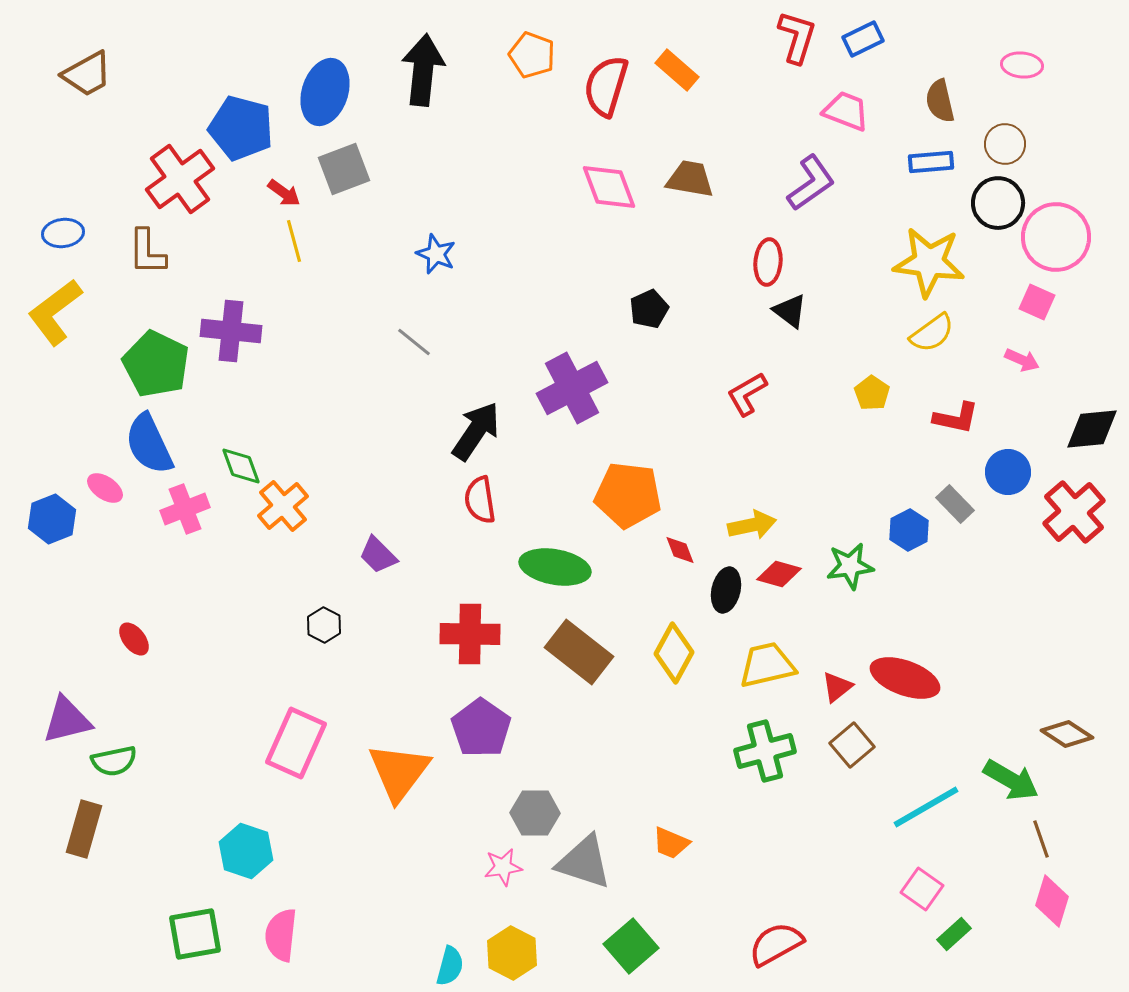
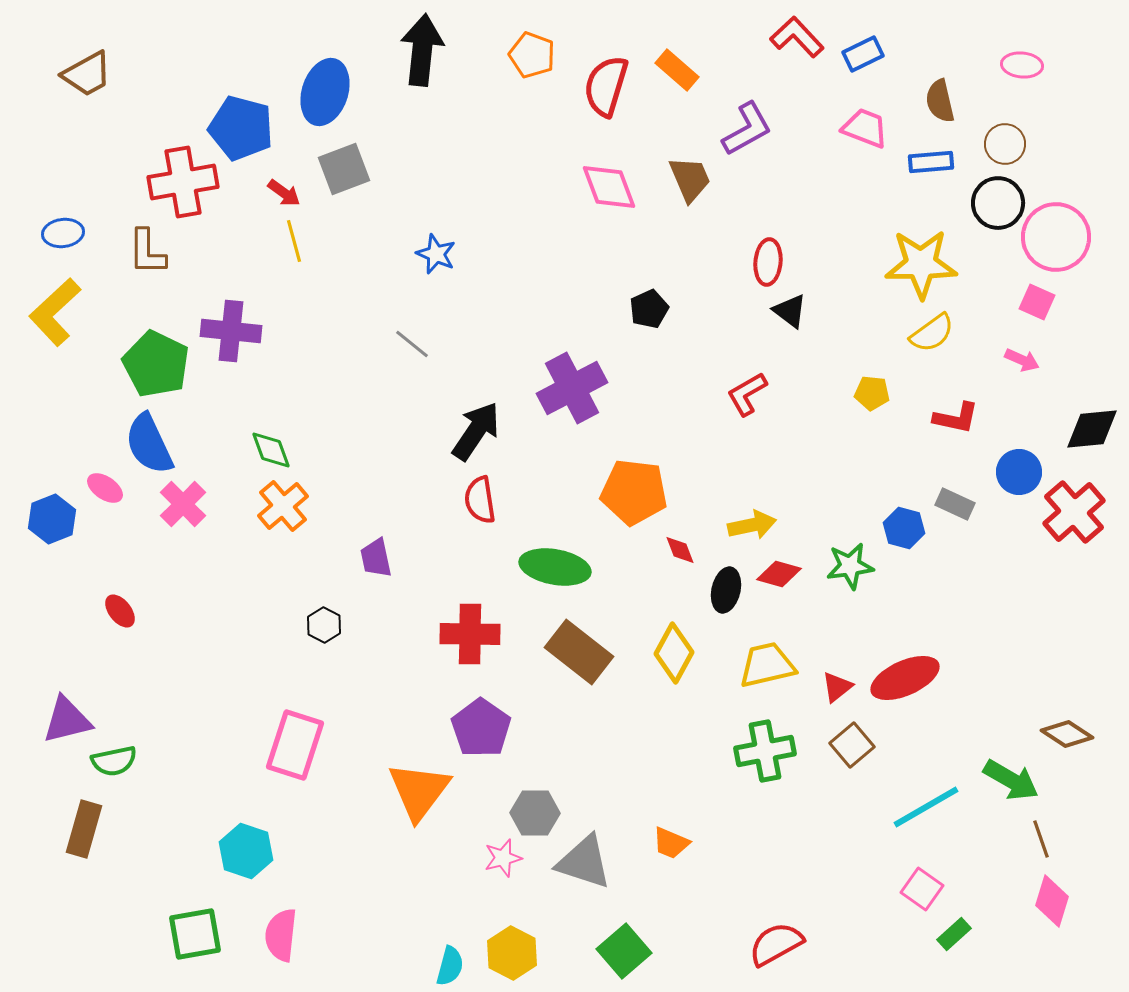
red L-shape at (797, 37): rotated 60 degrees counterclockwise
blue rectangle at (863, 39): moved 15 px down
black arrow at (423, 70): moved 1 px left, 20 px up
pink trapezoid at (846, 111): moved 19 px right, 17 px down
red cross at (180, 179): moved 3 px right, 3 px down; rotated 26 degrees clockwise
brown trapezoid at (690, 179): rotated 57 degrees clockwise
purple L-shape at (811, 183): moved 64 px left, 54 px up; rotated 6 degrees clockwise
yellow star at (929, 262): moved 8 px left, 2 px down; rotated 8 degrees counterclockwise
yellow L-shape at (55, 312): rotated 6 degrees counterclockwise
gray line at (414, 342): moved 2 px left, 2 px down
yellow pentagon at (872, 393): rotated 28 degrees counterclockwise
green diamond at (241, 466): moved 30 px right, 16 px up
blue circle at (1008, 472): moved 11 px right
orange pentagon at (628, 495): moved 6 px right, 3 px up
gray rectangle at (955, 504): rotated 21 degrees counterclockwise
pink cross at (185, 509): moved 2 px left, 5 px up; rotated 24 degrees counterclockwise
blue hexagon at (909, 530): moved 5 px left, 2 px up; rotated 18 degrees counterclockwise
purple trapezoid at (378, 555): moved 2 px left, 3 px down; rotated 33 degrees clockwise
red ellipse at (134, 639): moved 14 px left, 28 px up
red ellipse at (905, 678): rotated 44 degrees counterclockwise
pink rectangle at (296, 743): moved 1 px left, 2 px down; rotated 6 degrees counterclockwise
green cross at (765, 751): rotated 4 degrees clockwise
orange triangle at (399, 772): moved 20 px right, 19 px down
pink star at (503, 867): moved 9 px up; rotated 6 degrees counterclockwise
green square at (631, 946): moved 7 px left, 5 px down
